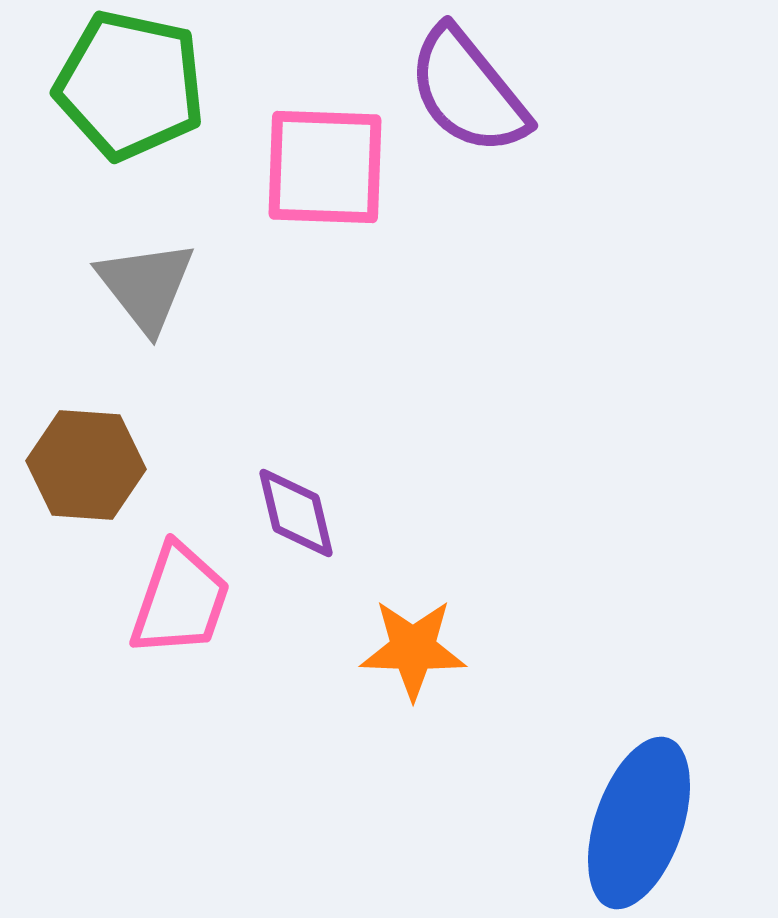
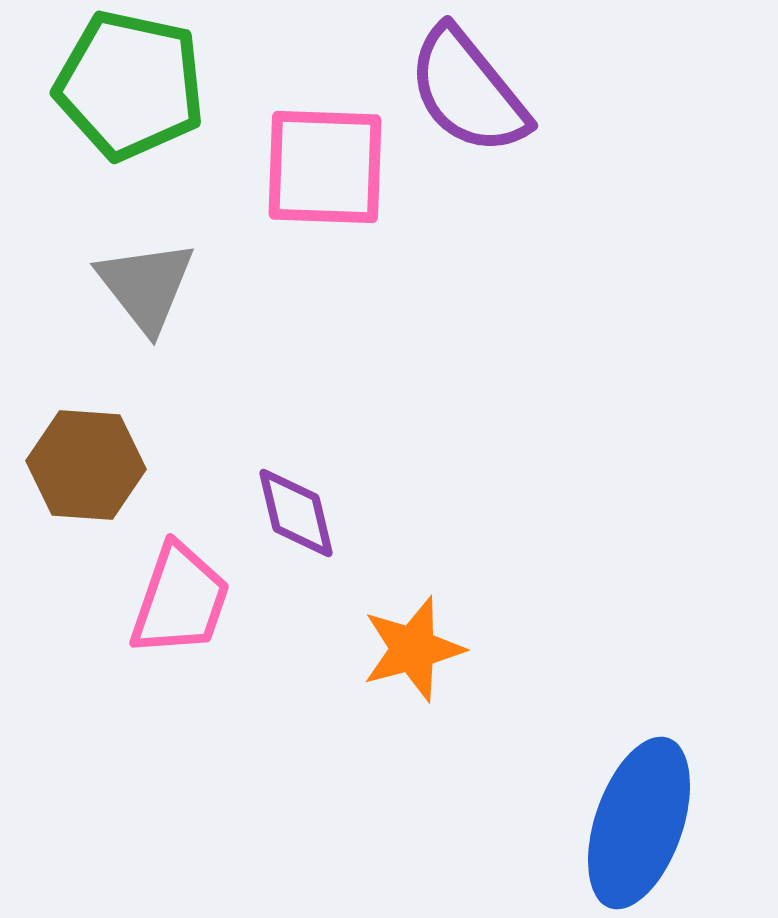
orange star: rotated 17 degrees counterclockwise
